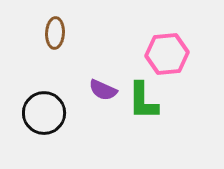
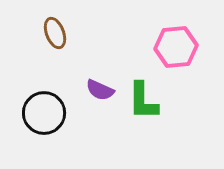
brown ellipse: rotated 24 degrees counterclockwise
pink hexagon: moved 9 px right, 7 px up
purple semicircle: moved 3 px left
